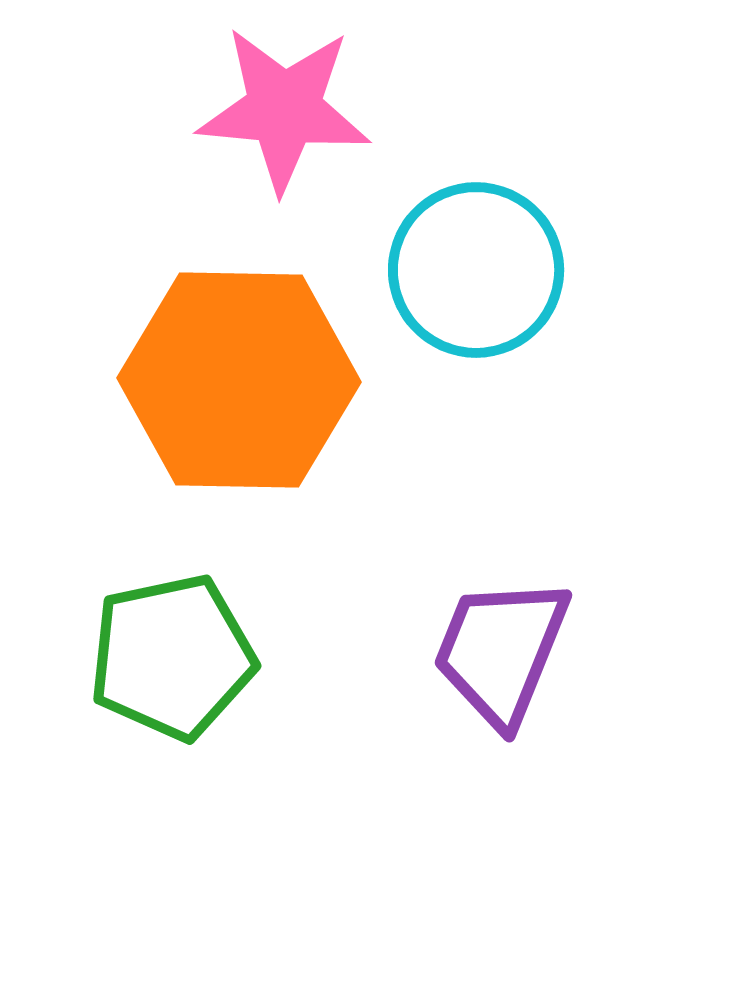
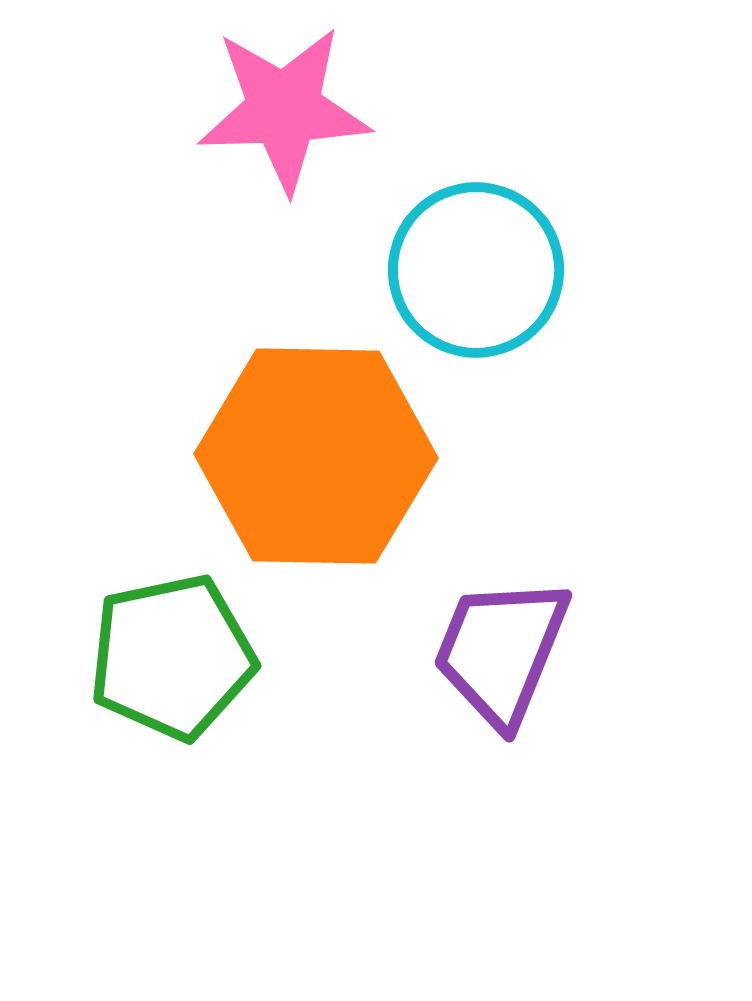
pink star: rotated 7 degrees counterclockwise
orange hexagon: moved 77 px right, 76 px down
